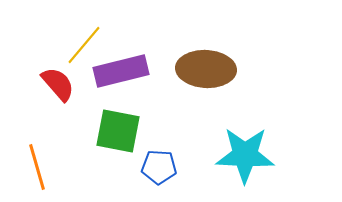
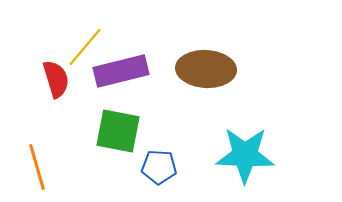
yellow line: moved 1 px right, 2 px down
red semicircle: moved 2 px left, 5 px up; rotated 24 degrees clockwise
